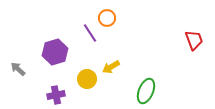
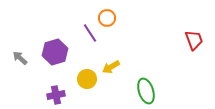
gray arrow: moved 2 px right, 11 px up
green ellipse: rotated 40 degrees counterclockwise
